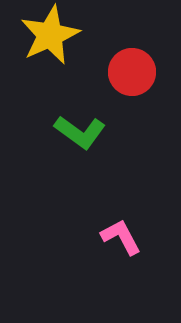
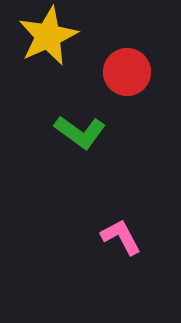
yellow star: moved 2 px left, 1 px down
red circle: moved 5 px left
